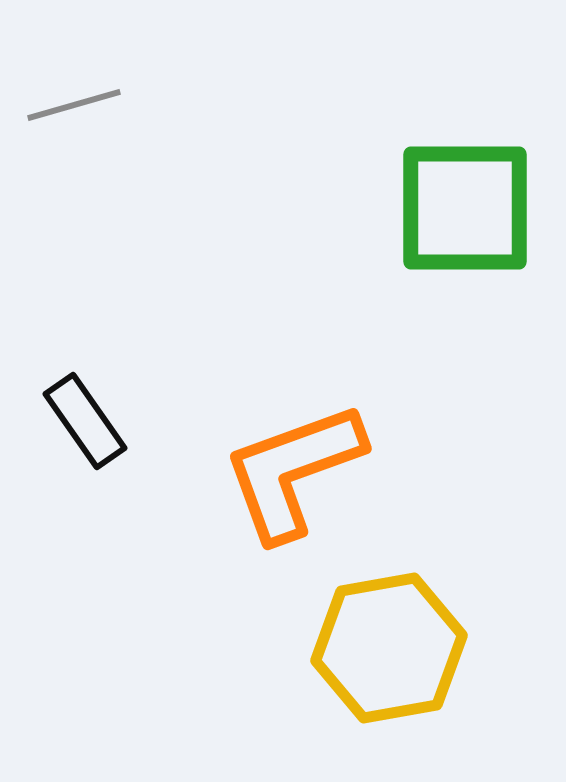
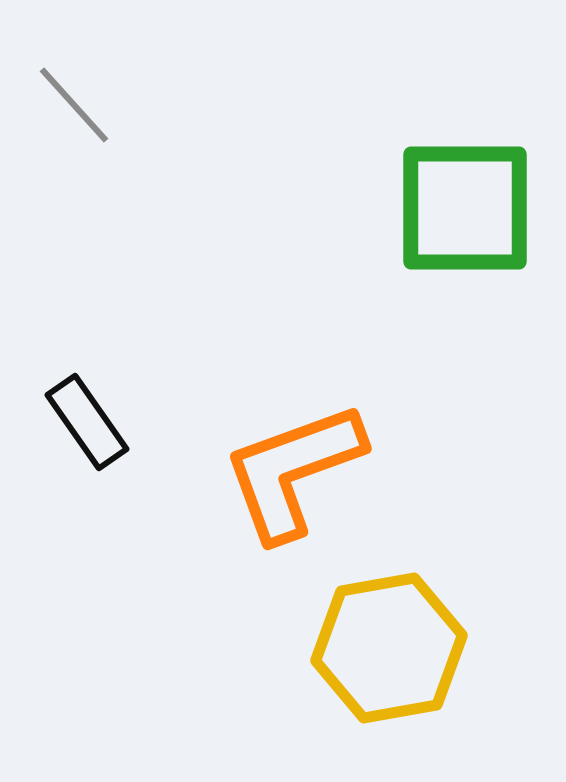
gray line: rotated 64 degrees clockwise
black rectangle: moved 2 px right, 1 px down
